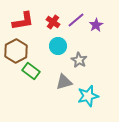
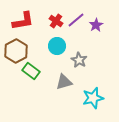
red cross: moved 3 px right, 1 px up
cyan circle: moved 1 px left
cyan star: moved 5 px right, 2 px down
